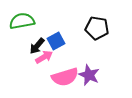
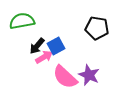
blue square: moved 5 px down
pink semicircle: rotated 60 degrees clockwise
